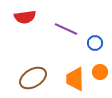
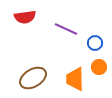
orange circle: moved 1 px left, 5 px up
